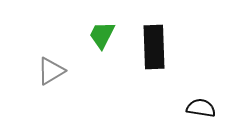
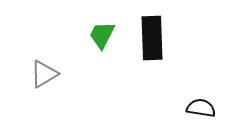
black rectangle: moved 2 px left, 9 px up
gray triangle: moved 7 px left, 3 px down
